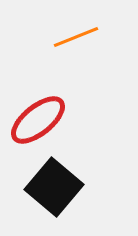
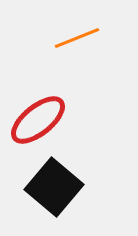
orange line: moved 1 px right, 1 px down
